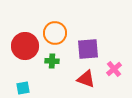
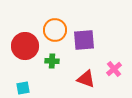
orange circle: moved 3 px up
purple square: moved 4 px left, 9 px up
